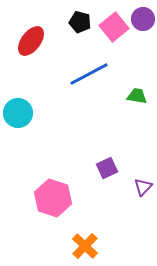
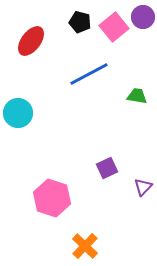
purple circle: moved 2 px up
pink hexagon: moved 1 px left
